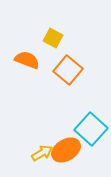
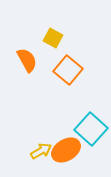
orange semicircle: rotated 40 degrees clockwise
yellow arrow: moved 1 px left, 2 px up
